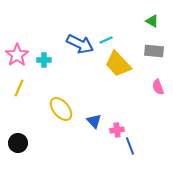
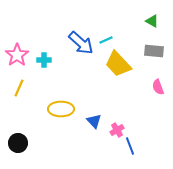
blue arrow: moved 1 px right, 1 px up; rotated 16 degrees clockwise
yellow ellipse: rotated 50 degrees counterclockwise
pink cross: rotated 24 degrees counterclockwise
